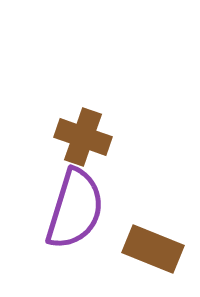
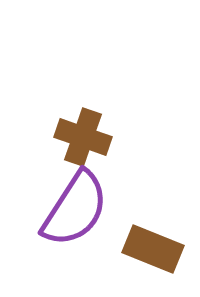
purple semicircle: rotated 16 degrees clockwise
